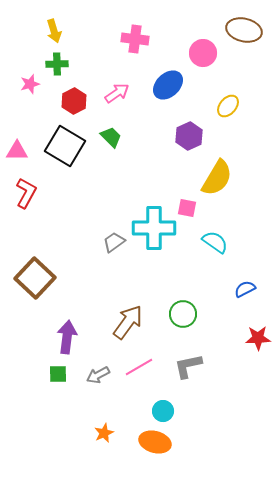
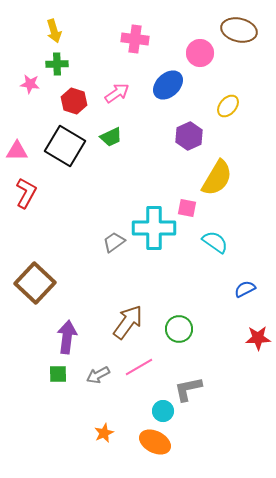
brown ellipse: moved 5 px left
pink circle: moved 3 px left
pink star: rotated 24 degrees clockwise
red hexagon: rotated 15 degrees counterclockwise
green trapezoid: rotated 110 degrees clockwise
brown square: moved 5 px down
green circle: moved 4 px left, 15 px down
gray L-shape: moved 23 px down
orange ellipse: rotated 12 degrees clockwise
